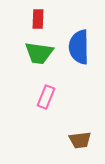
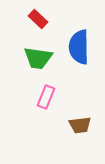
red rectangle: rotated 48 degrees counterclockwise
green trapezoid: moved 1 px left, 5 px down
brown trapezoid: moved 15 px up
